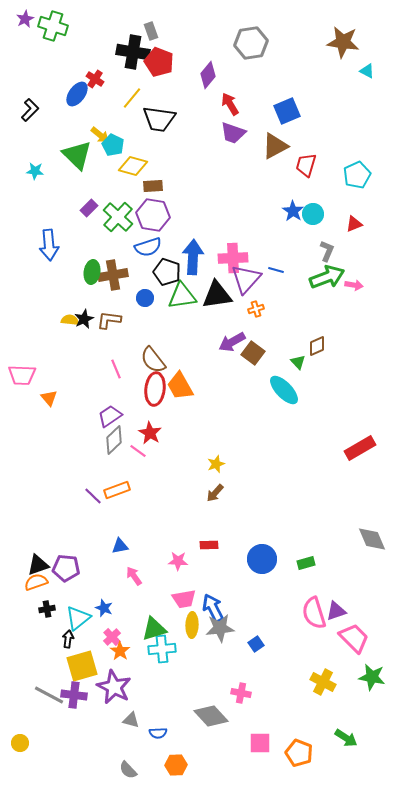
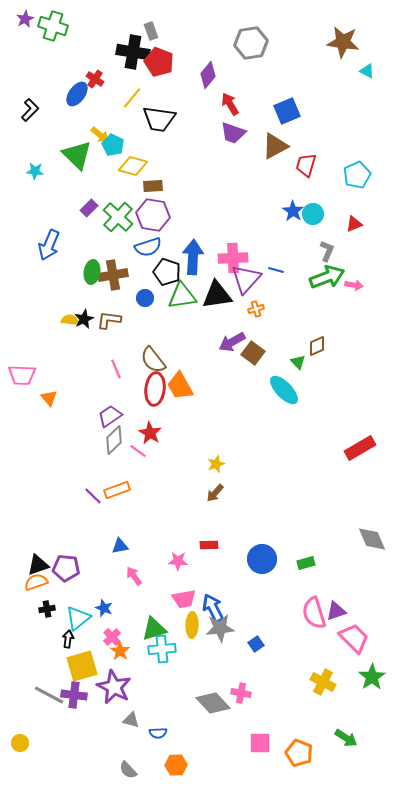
blue arrow at (49, 245): rotated 28 degrees clockwise
green star at (372, 677): rotated 28 degrees clockwise
gray diamond at (211, 716): moved 2 px right, 13 px up
